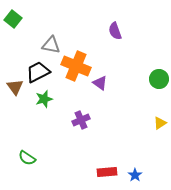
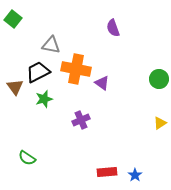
purple semicircle: moved 2 px left, 3 px up
orange cross: moved 3 px down; rotated 12 degrees counterclockwise
purple triangle: moved 2 px right
